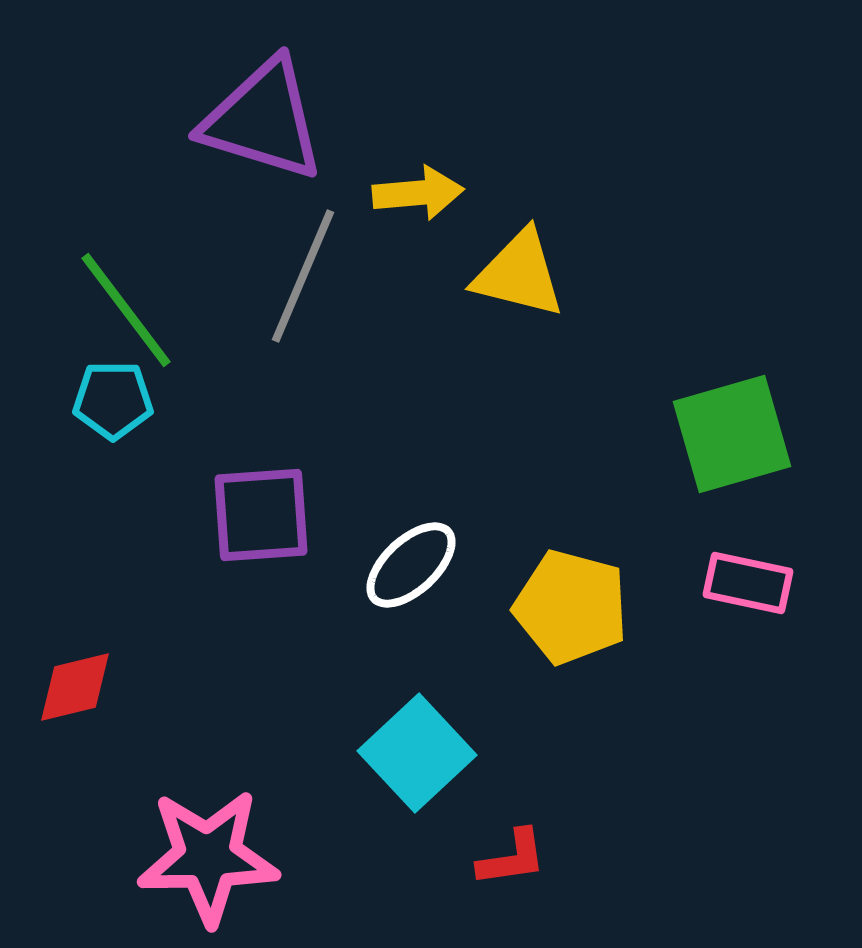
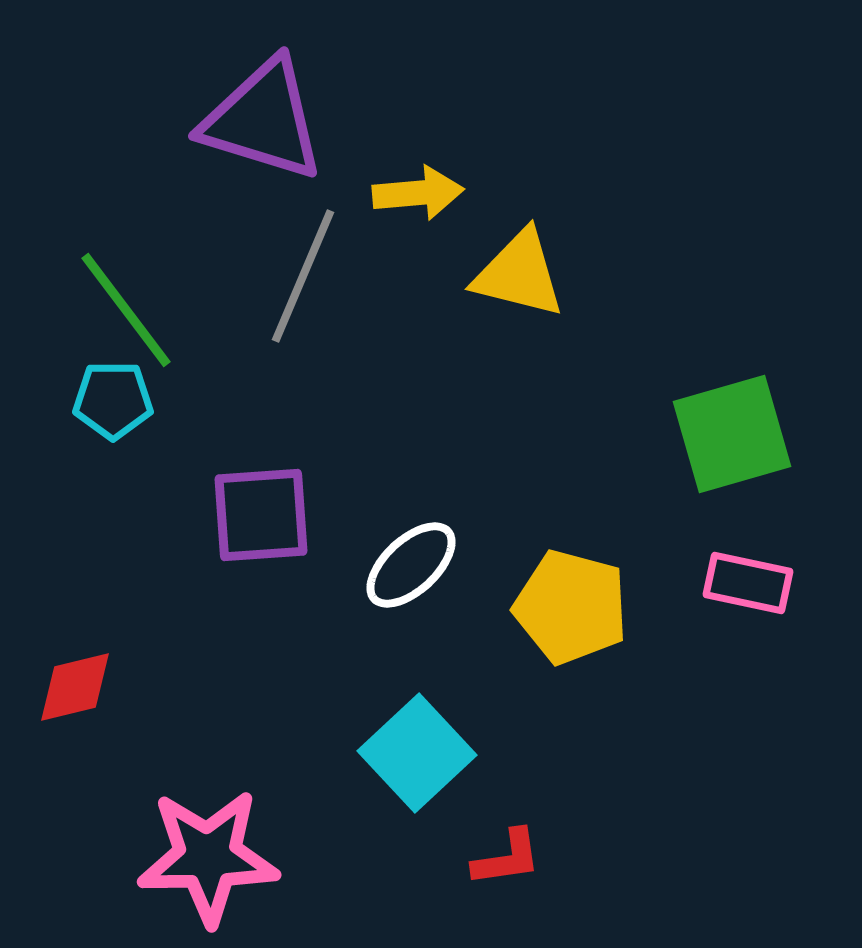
red L-shape: moved 5 px left
